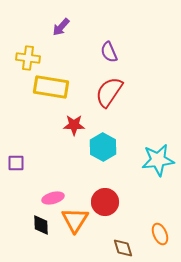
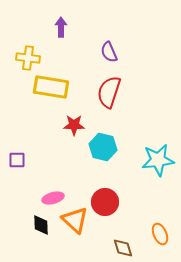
purple arrow: rotated 138 degrees clockwise
red semicircle: rotated 16 degrees counterclockwise
cyan hexagon: rotated 16 degrees counterclockwise
purple square: moved 1 px right, 3 px up
orange triangle: rotated 20 degrees counterclockwise
